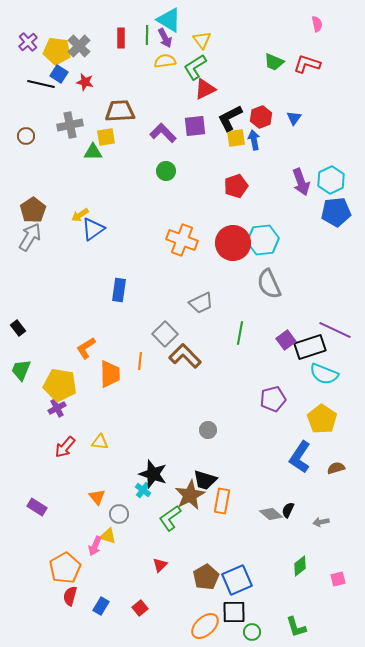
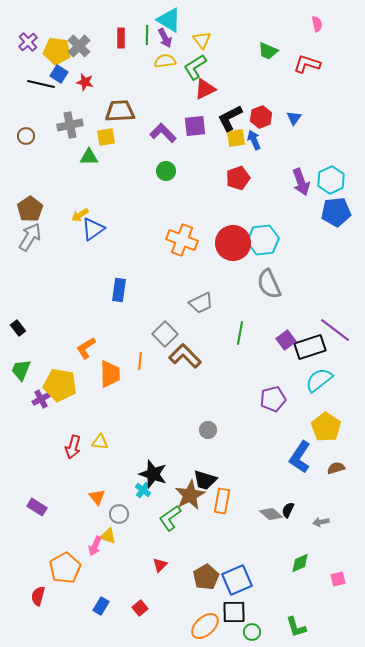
green trapezoid at (274, 62): moved 6 px left, 11 px up
blue arrow at (254, 140): rotated 12 degrees counterclockwise
green triangle at (93, 152): moved 4 px left, 5 px down
red pentagon at (236, 186): moved 2 px right, 8 px up
brown pentagon at (33, 210): moved 3 px left, 1 px up
purple line at (335, 330): rotated 12 degrees clockwise
cyan semicircle at (324, 374): moved 5 px left, 6 px down; rotated 120 degrees clockwise
purple cross at (57, 408): moved 16 px left, 9 px up
yellow pentagon at (322, 419): moved 4 px right, 8 px down
red arrow at (65, 447): moved 8 px right; rotated 25 degrees counterclockwise
green diamond at (300, 566): moved 3 px up; rotated 15 degrees clockwise
red semicircle at (70, 596): moved 32 px left
